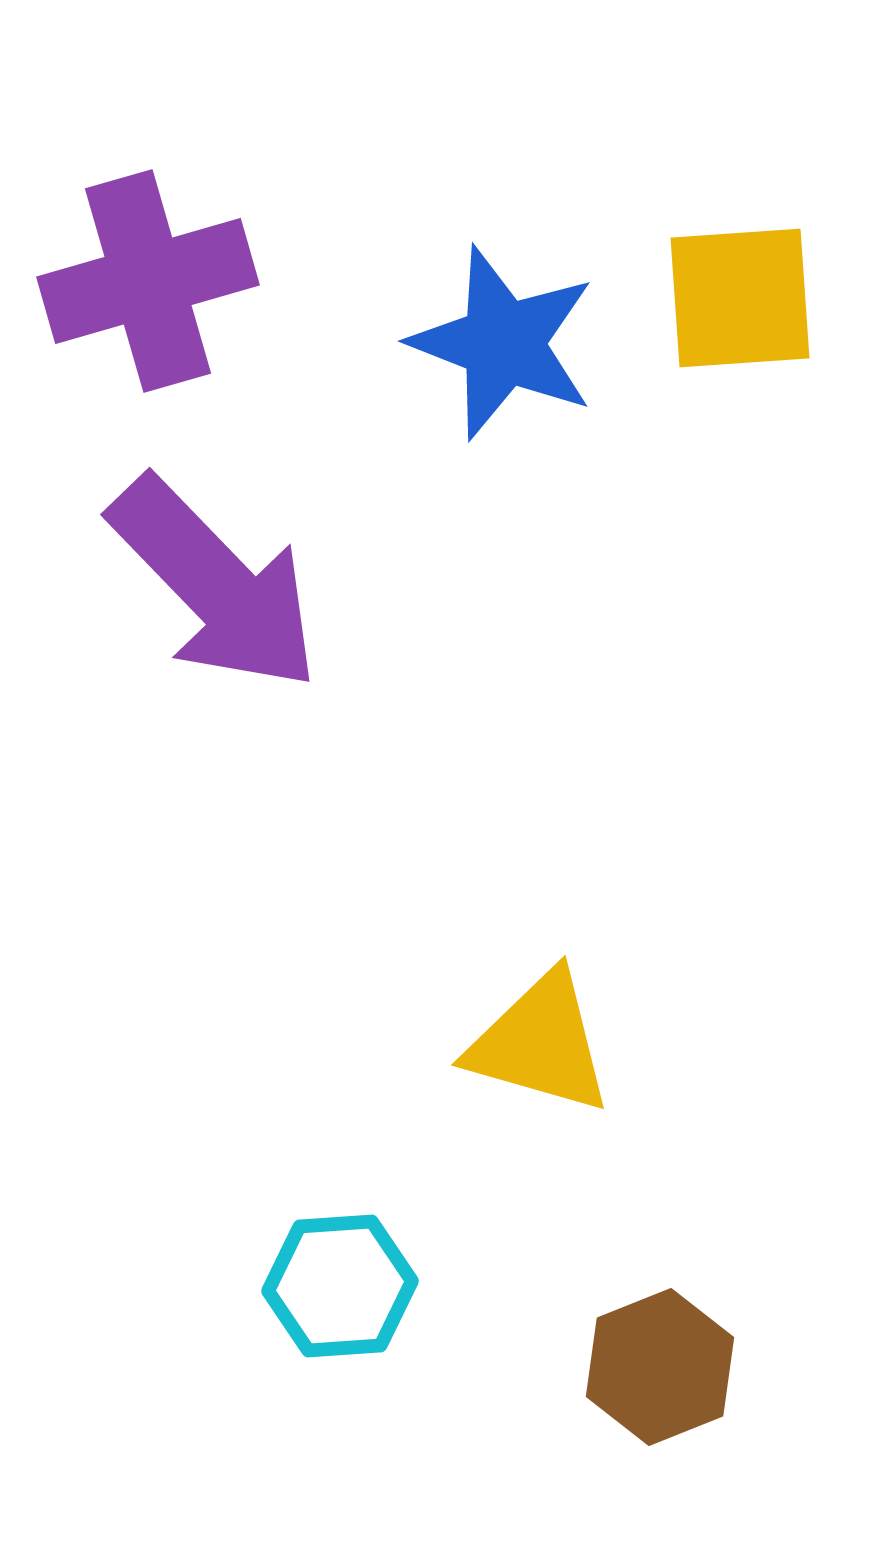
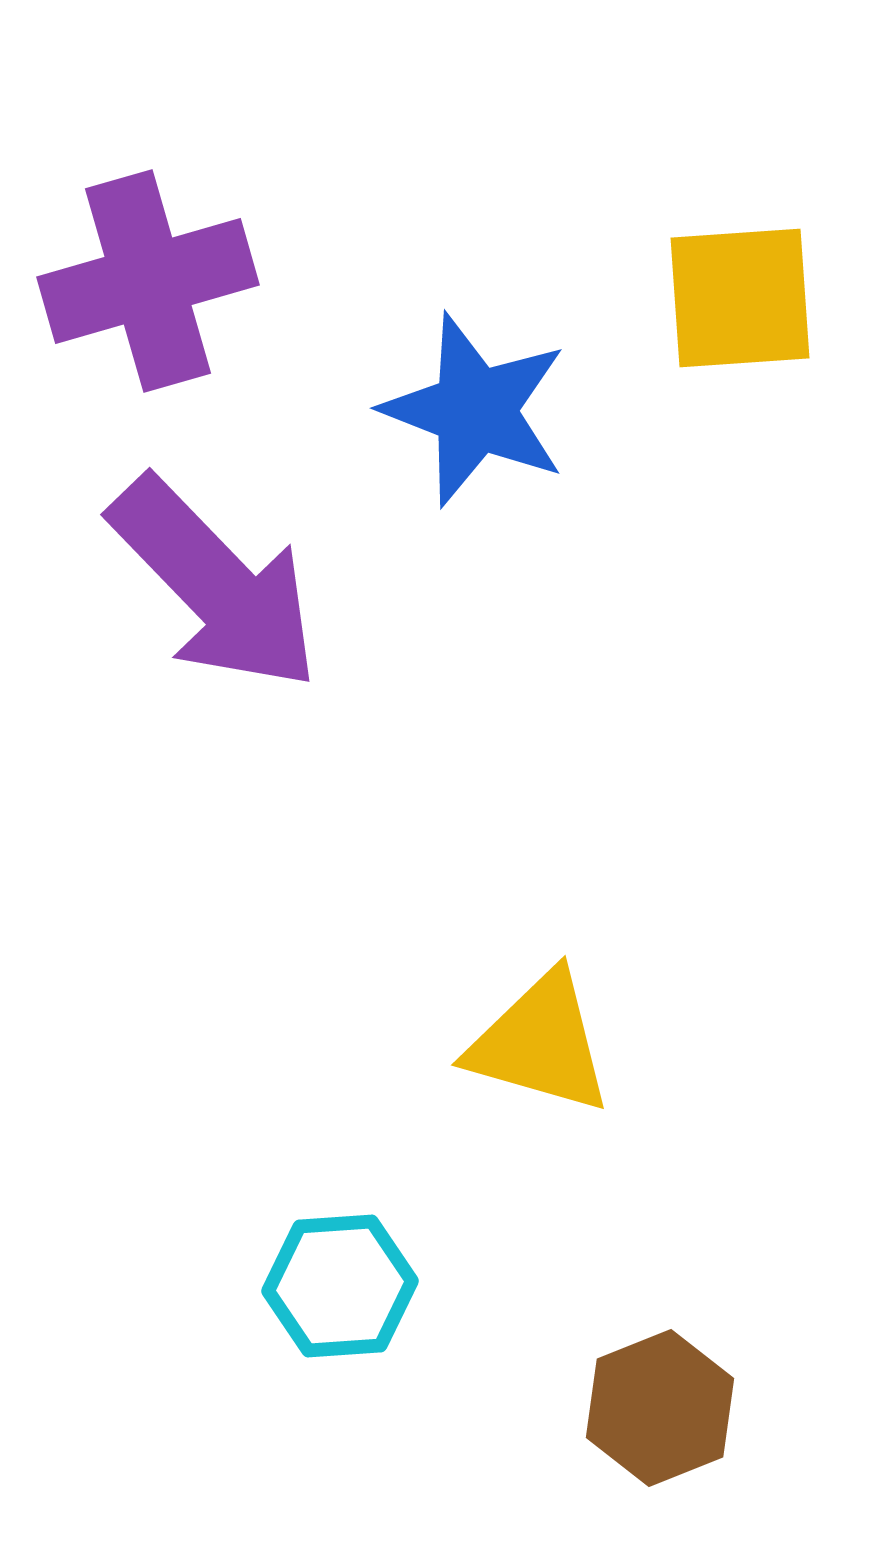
blue star: moved 28 px left, 67 px down
brown hexagon: moved 41 px down
